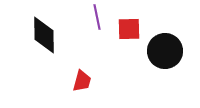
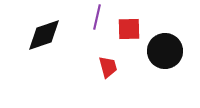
purple line: rotated 25 degrees clockwise
black diamond: rotated 72 degrees clockwise
red trapezoid: moved 26 px right, 14 px up; rotated 30 degrees counterclockwise
